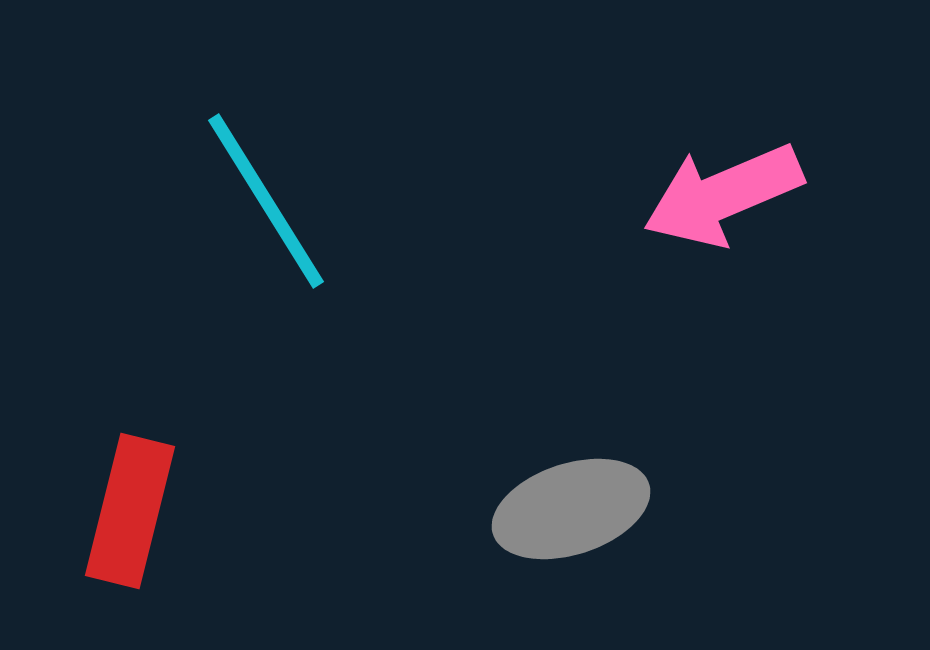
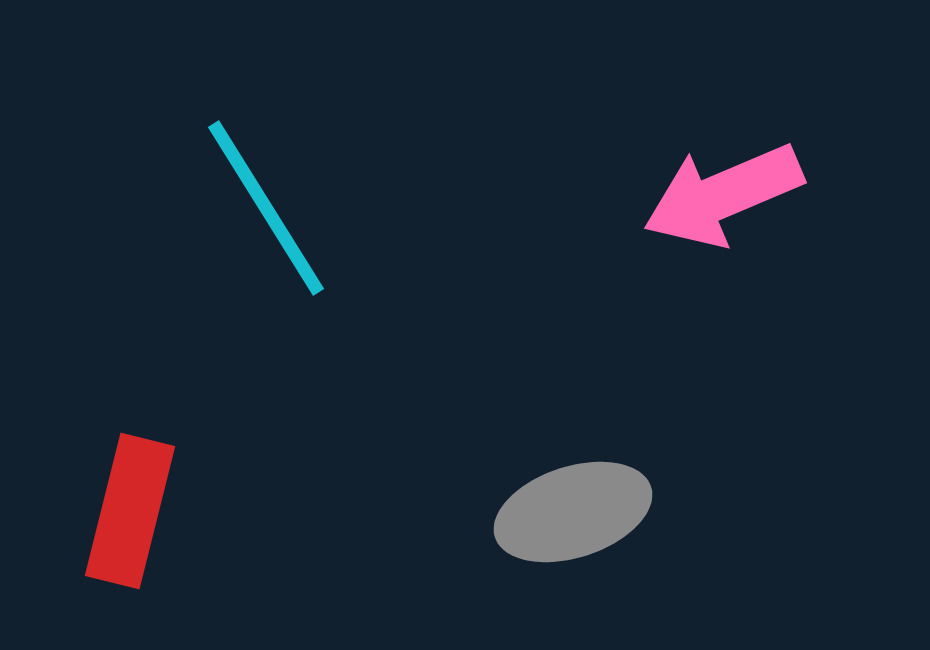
cyan line: moved 7 px down
gray ellipse: moved 2 px right, 3 px down
